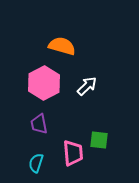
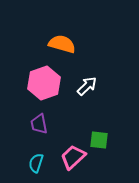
orange semicircle: moved 2 px up
pink hexagon: rotated 8 degrees clockwise
pink trapezoid: moved 4 px down; rotated 128 degrees counterclockwise
